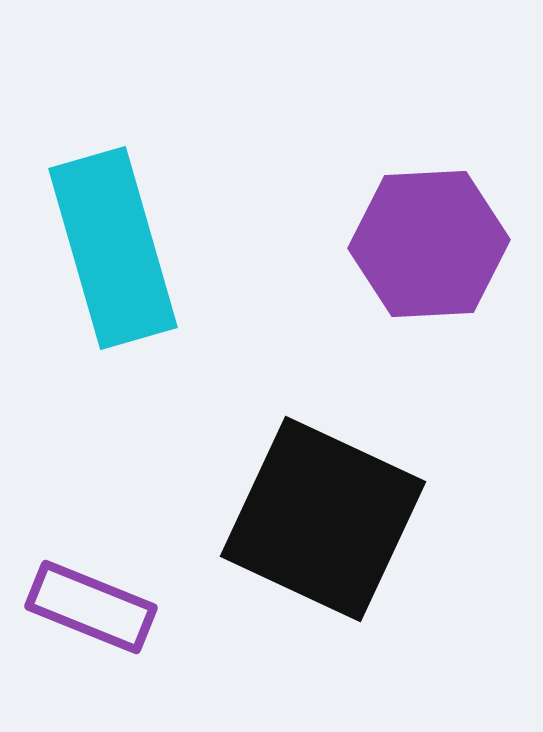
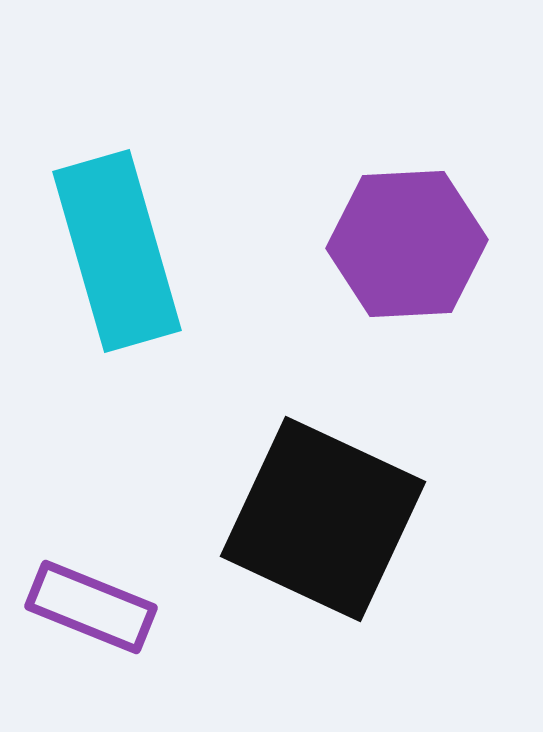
purple hexagon: moved 22 px left
cyan rectangle: moved 4 px right, 3 px down
